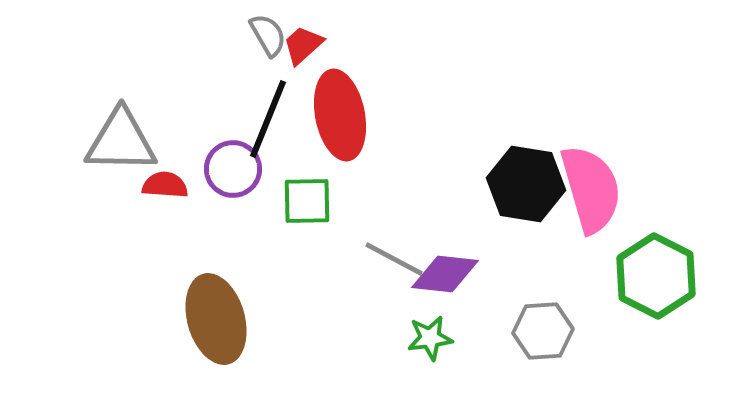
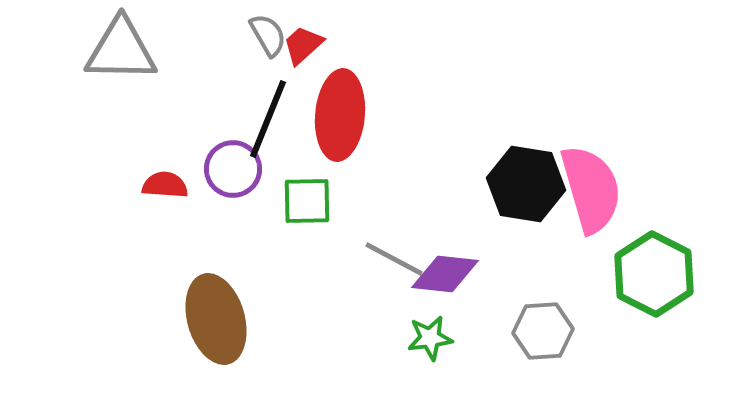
red ellipse: rotated 16 degrees clockwise
gray triangle: moved 91 px up
green hexagon: moved 2 px left, 2 px up
